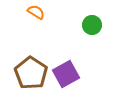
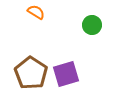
purple square: rotated 12 degrees clockwise
